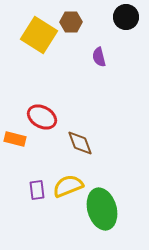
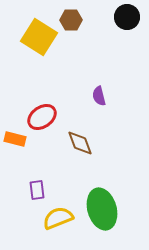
black circle: moved 1 px right
brown hexagon: moved 2 px up
yellow square: moved 2 px down
purple semicircle: moved 39 px down
red ellipse: rotated 64 degrees counterclockwise
yellow semicircle: moved 10 px left, 32 px down
